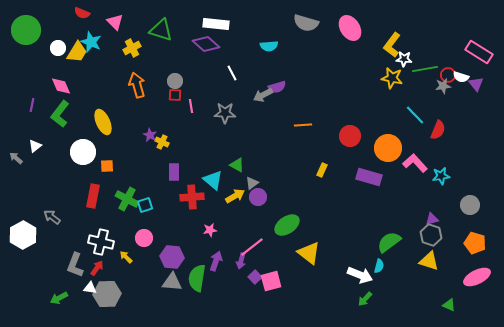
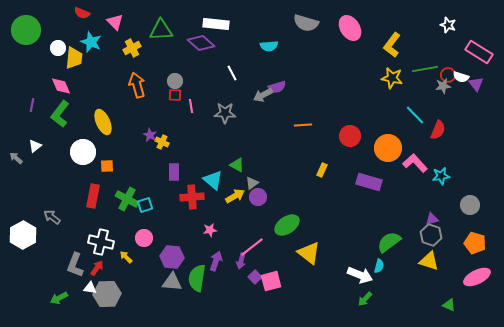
green triangle at (161, 30): rotated 20 degrees counterclockwise
purple diamond at (206, 44): moved 5 px left, 1 px up
yellow trapezoid at (77, 52): moved 3 px left, 6 px down; rotated 25 degrees counterclockwise
white star at (404, 59): moved 44 px right, 34 px up; rotated 14 degrees clockwise
purple rectangle at (369, 177): moved 5 px down
